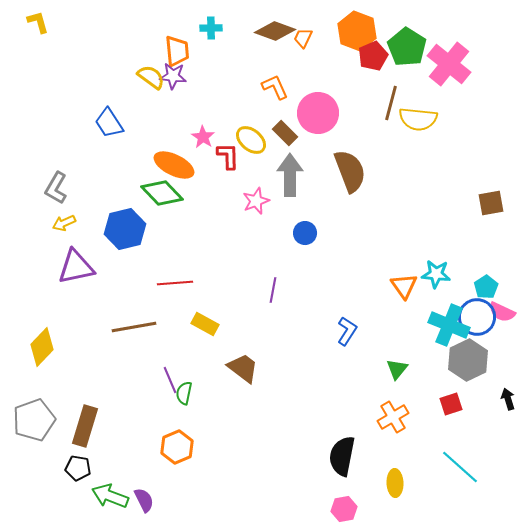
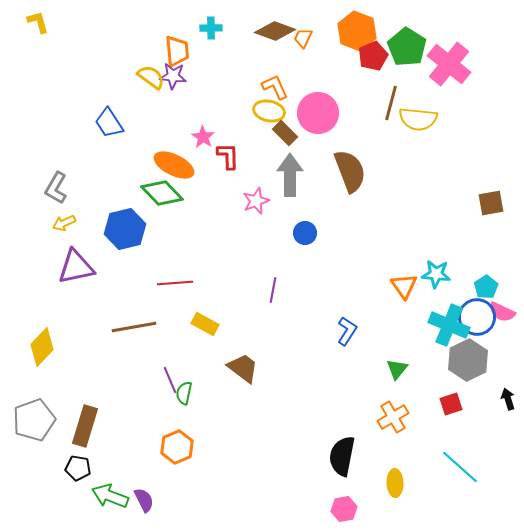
yellow ellipse at (251, 140): moved 18 px right, 29 px up; rotated 28 degrees counterclockwise
